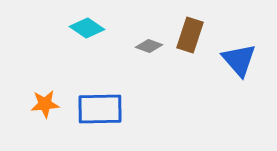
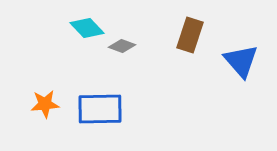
cyan diamond: rotated 12 degrees clockwise
gray diamond: moved 27 px left
blue triangle: moved 2 px right, 1 px down
